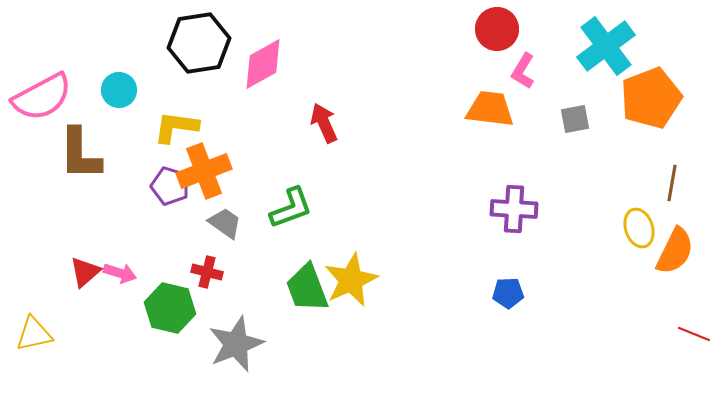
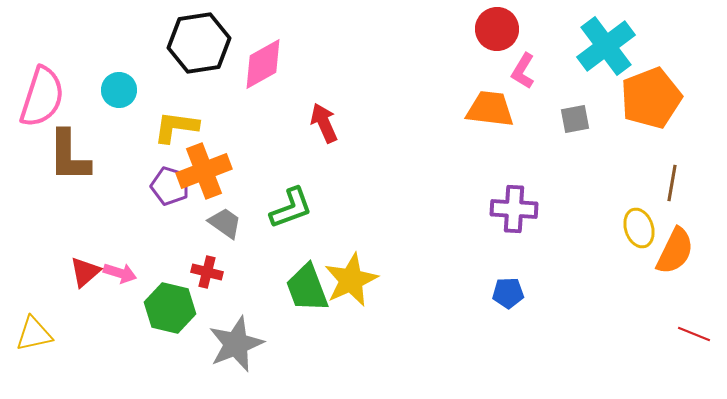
pink semicircle: rotated 44 degrees counterclockwise
brown L-shape: moved 11 px left, 2 px down
